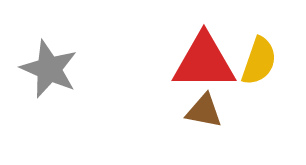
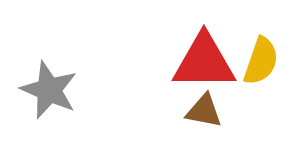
yellow semicircle: moved 2 px right
gray star: moved 21 px down
